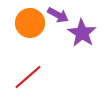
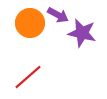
purple star: rotated 20 degrees counterclockwise
